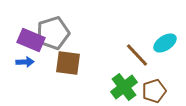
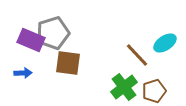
blue arrow: moved 2 px left, 11 px down
